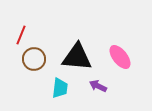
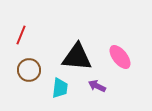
brown circle: moved 5 px left, 11 px down
purple arrow: moved 1 px left
